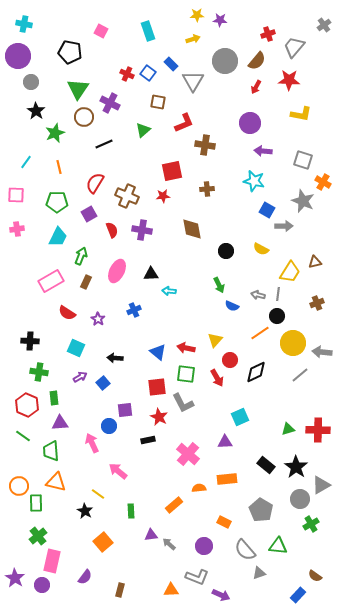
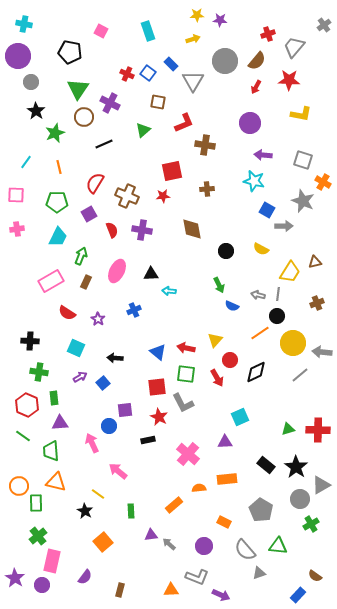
purple arrow at (263, 151): moved 4 px down
